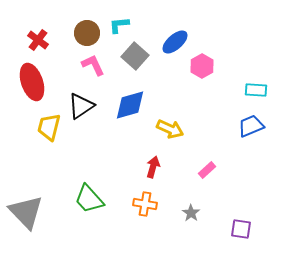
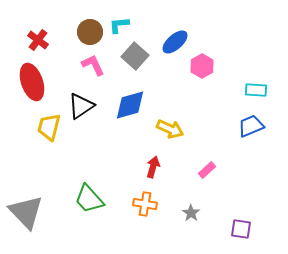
brown circle: moved 3 px right, 1 px up
